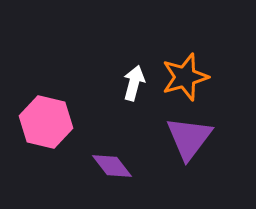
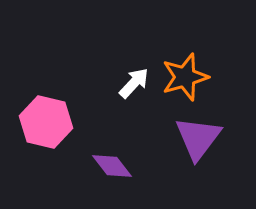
white arrow: rotated 28 degrees clockwise
purple triangle: moved 9 px right
